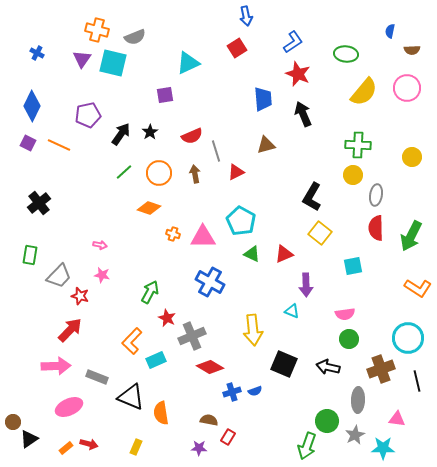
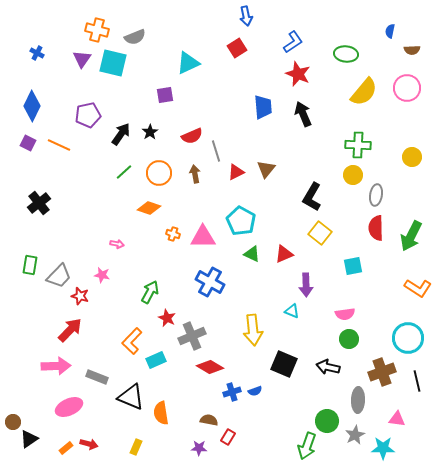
blue trapezoid at (263, 99): moved 8 px down
brown triangle at (266, 145): moved 24 px down; rotated 36 degrees counterclockwise
pink arrow at (100, 245): moved 17 px right, 1 px up
green rectangle at (30, 255): moved 10 px down
brown cross at (381, 369): moved 1 px right, 3 px down
